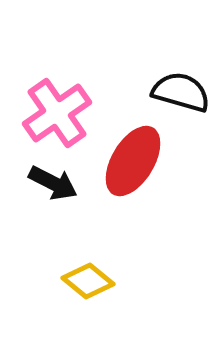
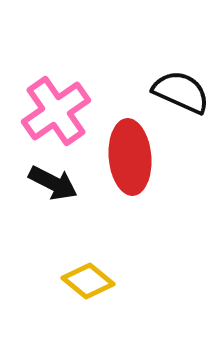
black semicircle: rotated 8 degrees clockwise
pink cross: moved 1 px left, 2 px up
red ellipse: moved 3 px left, 4 px up; rotated 36 degrees counterclockwise
